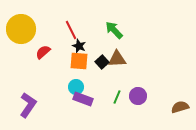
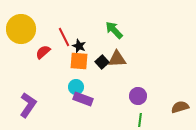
red line: moved 7 px left, 7 px down
green line: moved 23 px right, 23 px down; rotated 16 degrees counterclockwise
